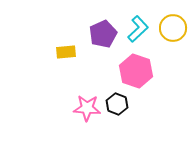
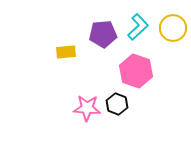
cyan L-shape: moved 2 px up
purple pentagon: rotated 20 degrees clockwise
